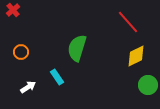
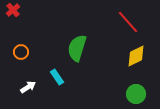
green circle: moved 12 px left, 9 px down
